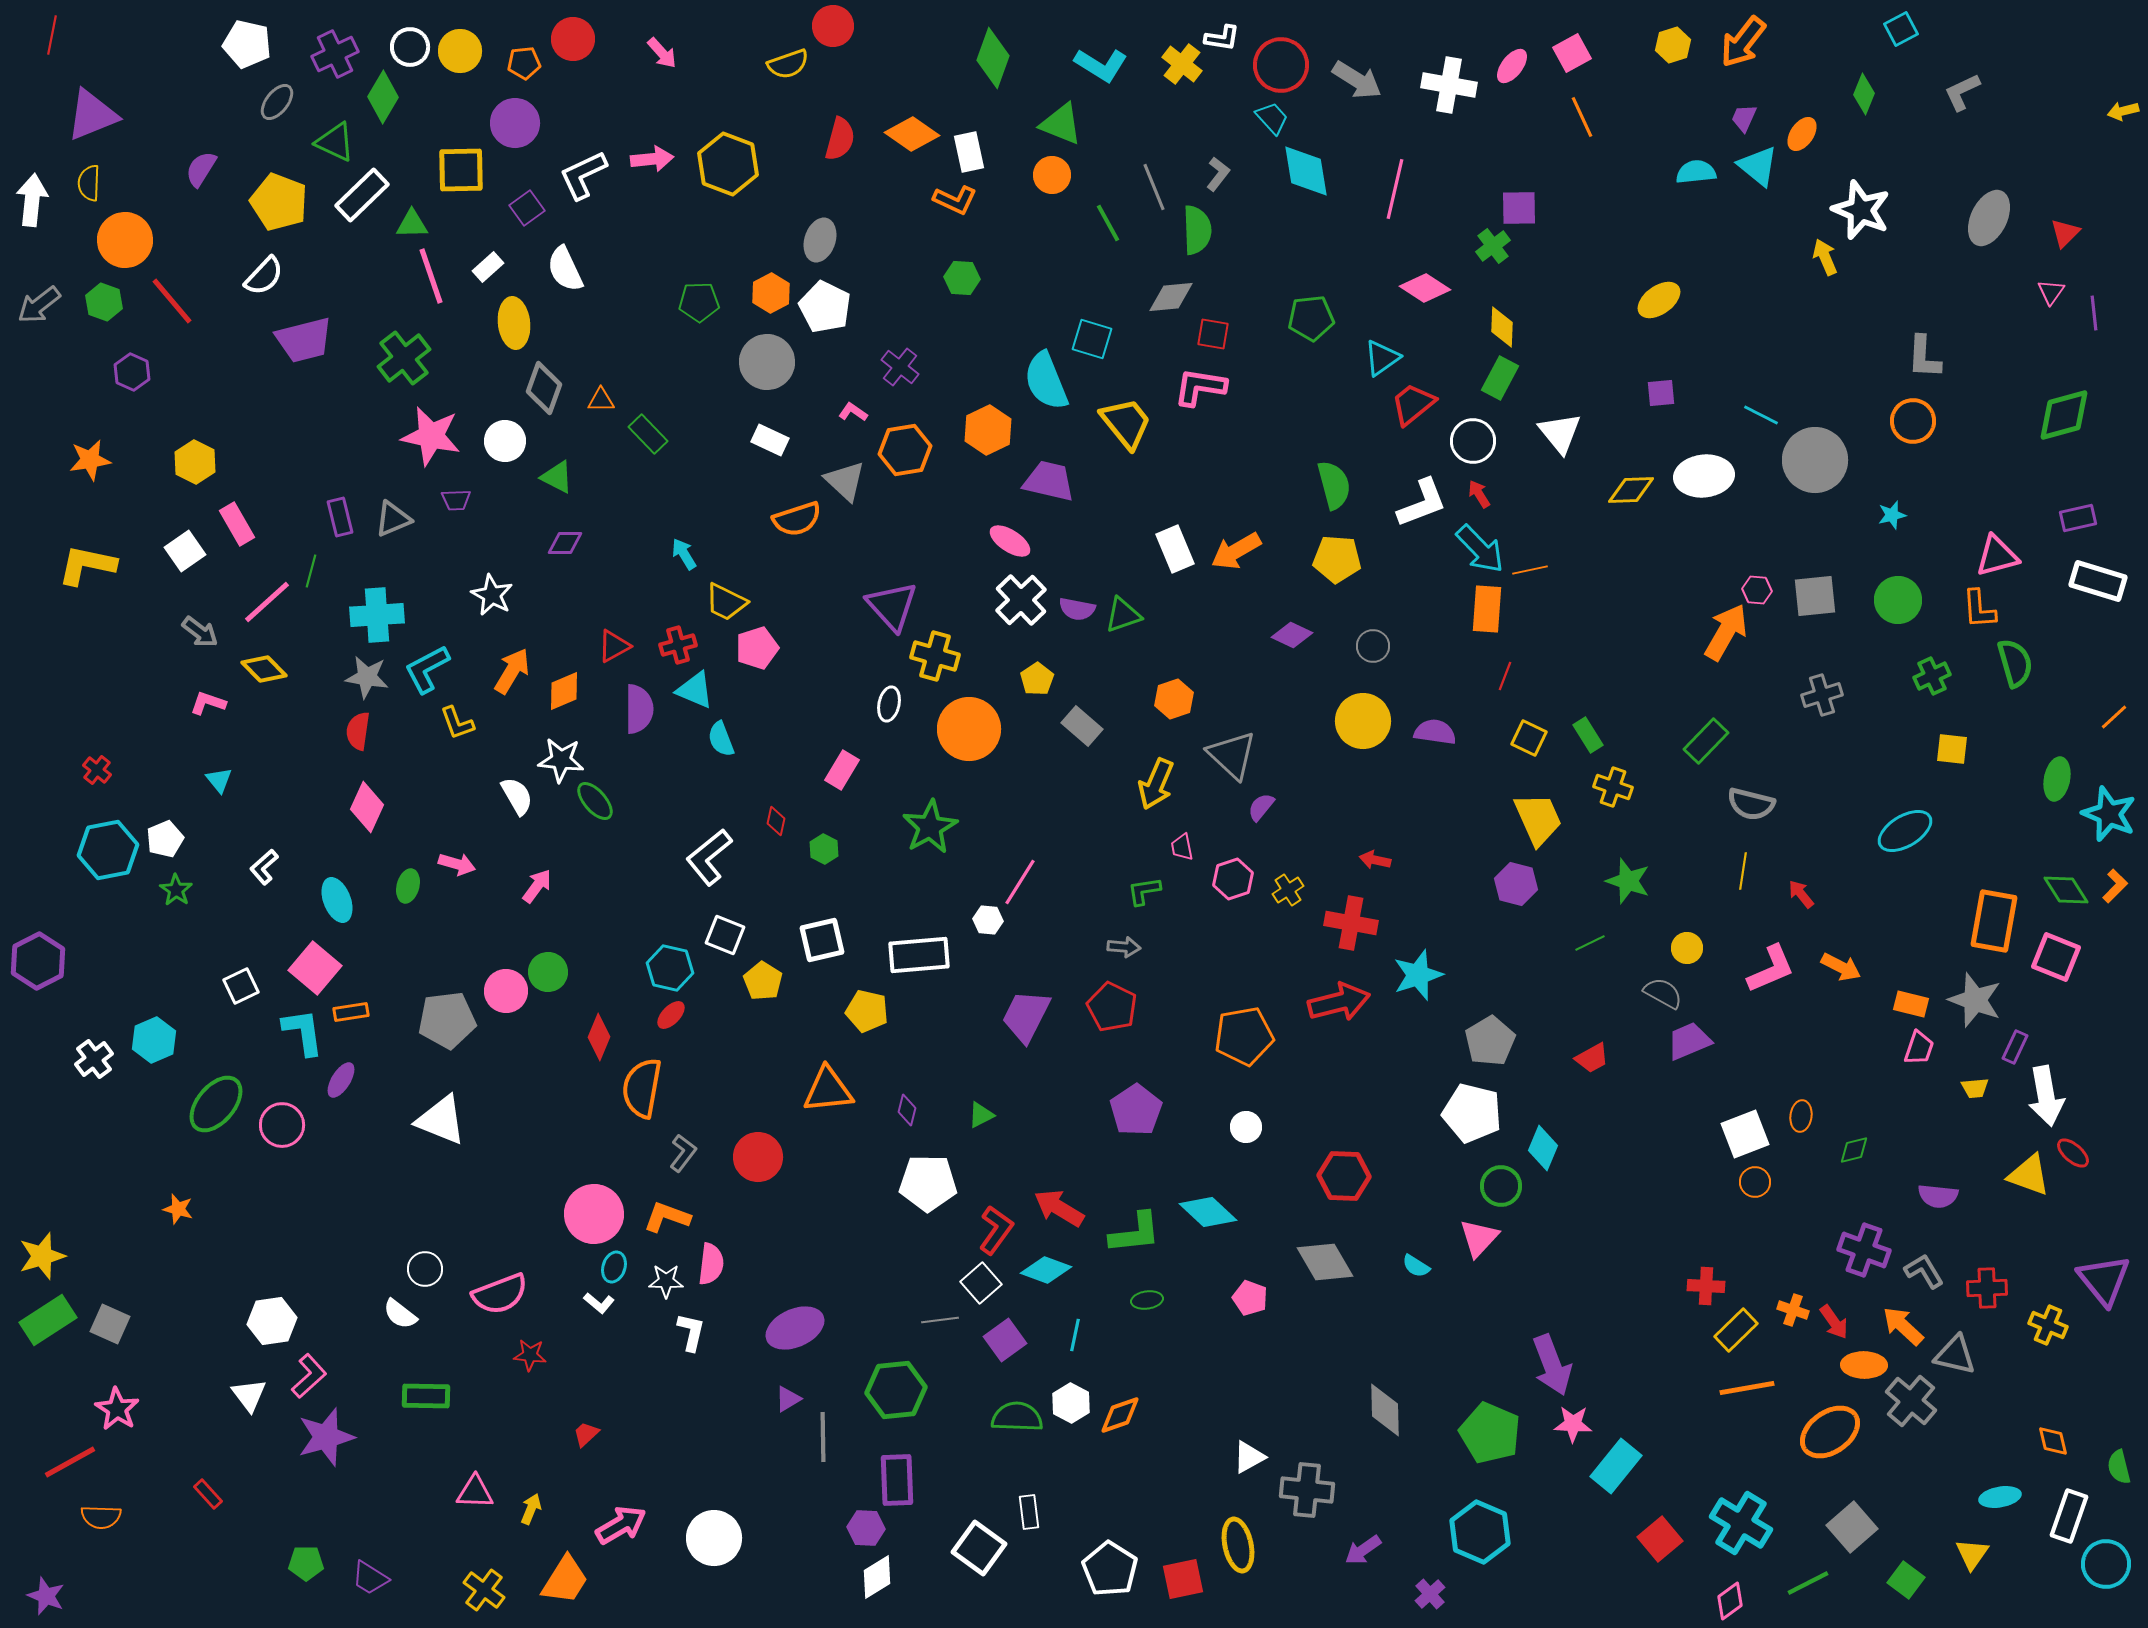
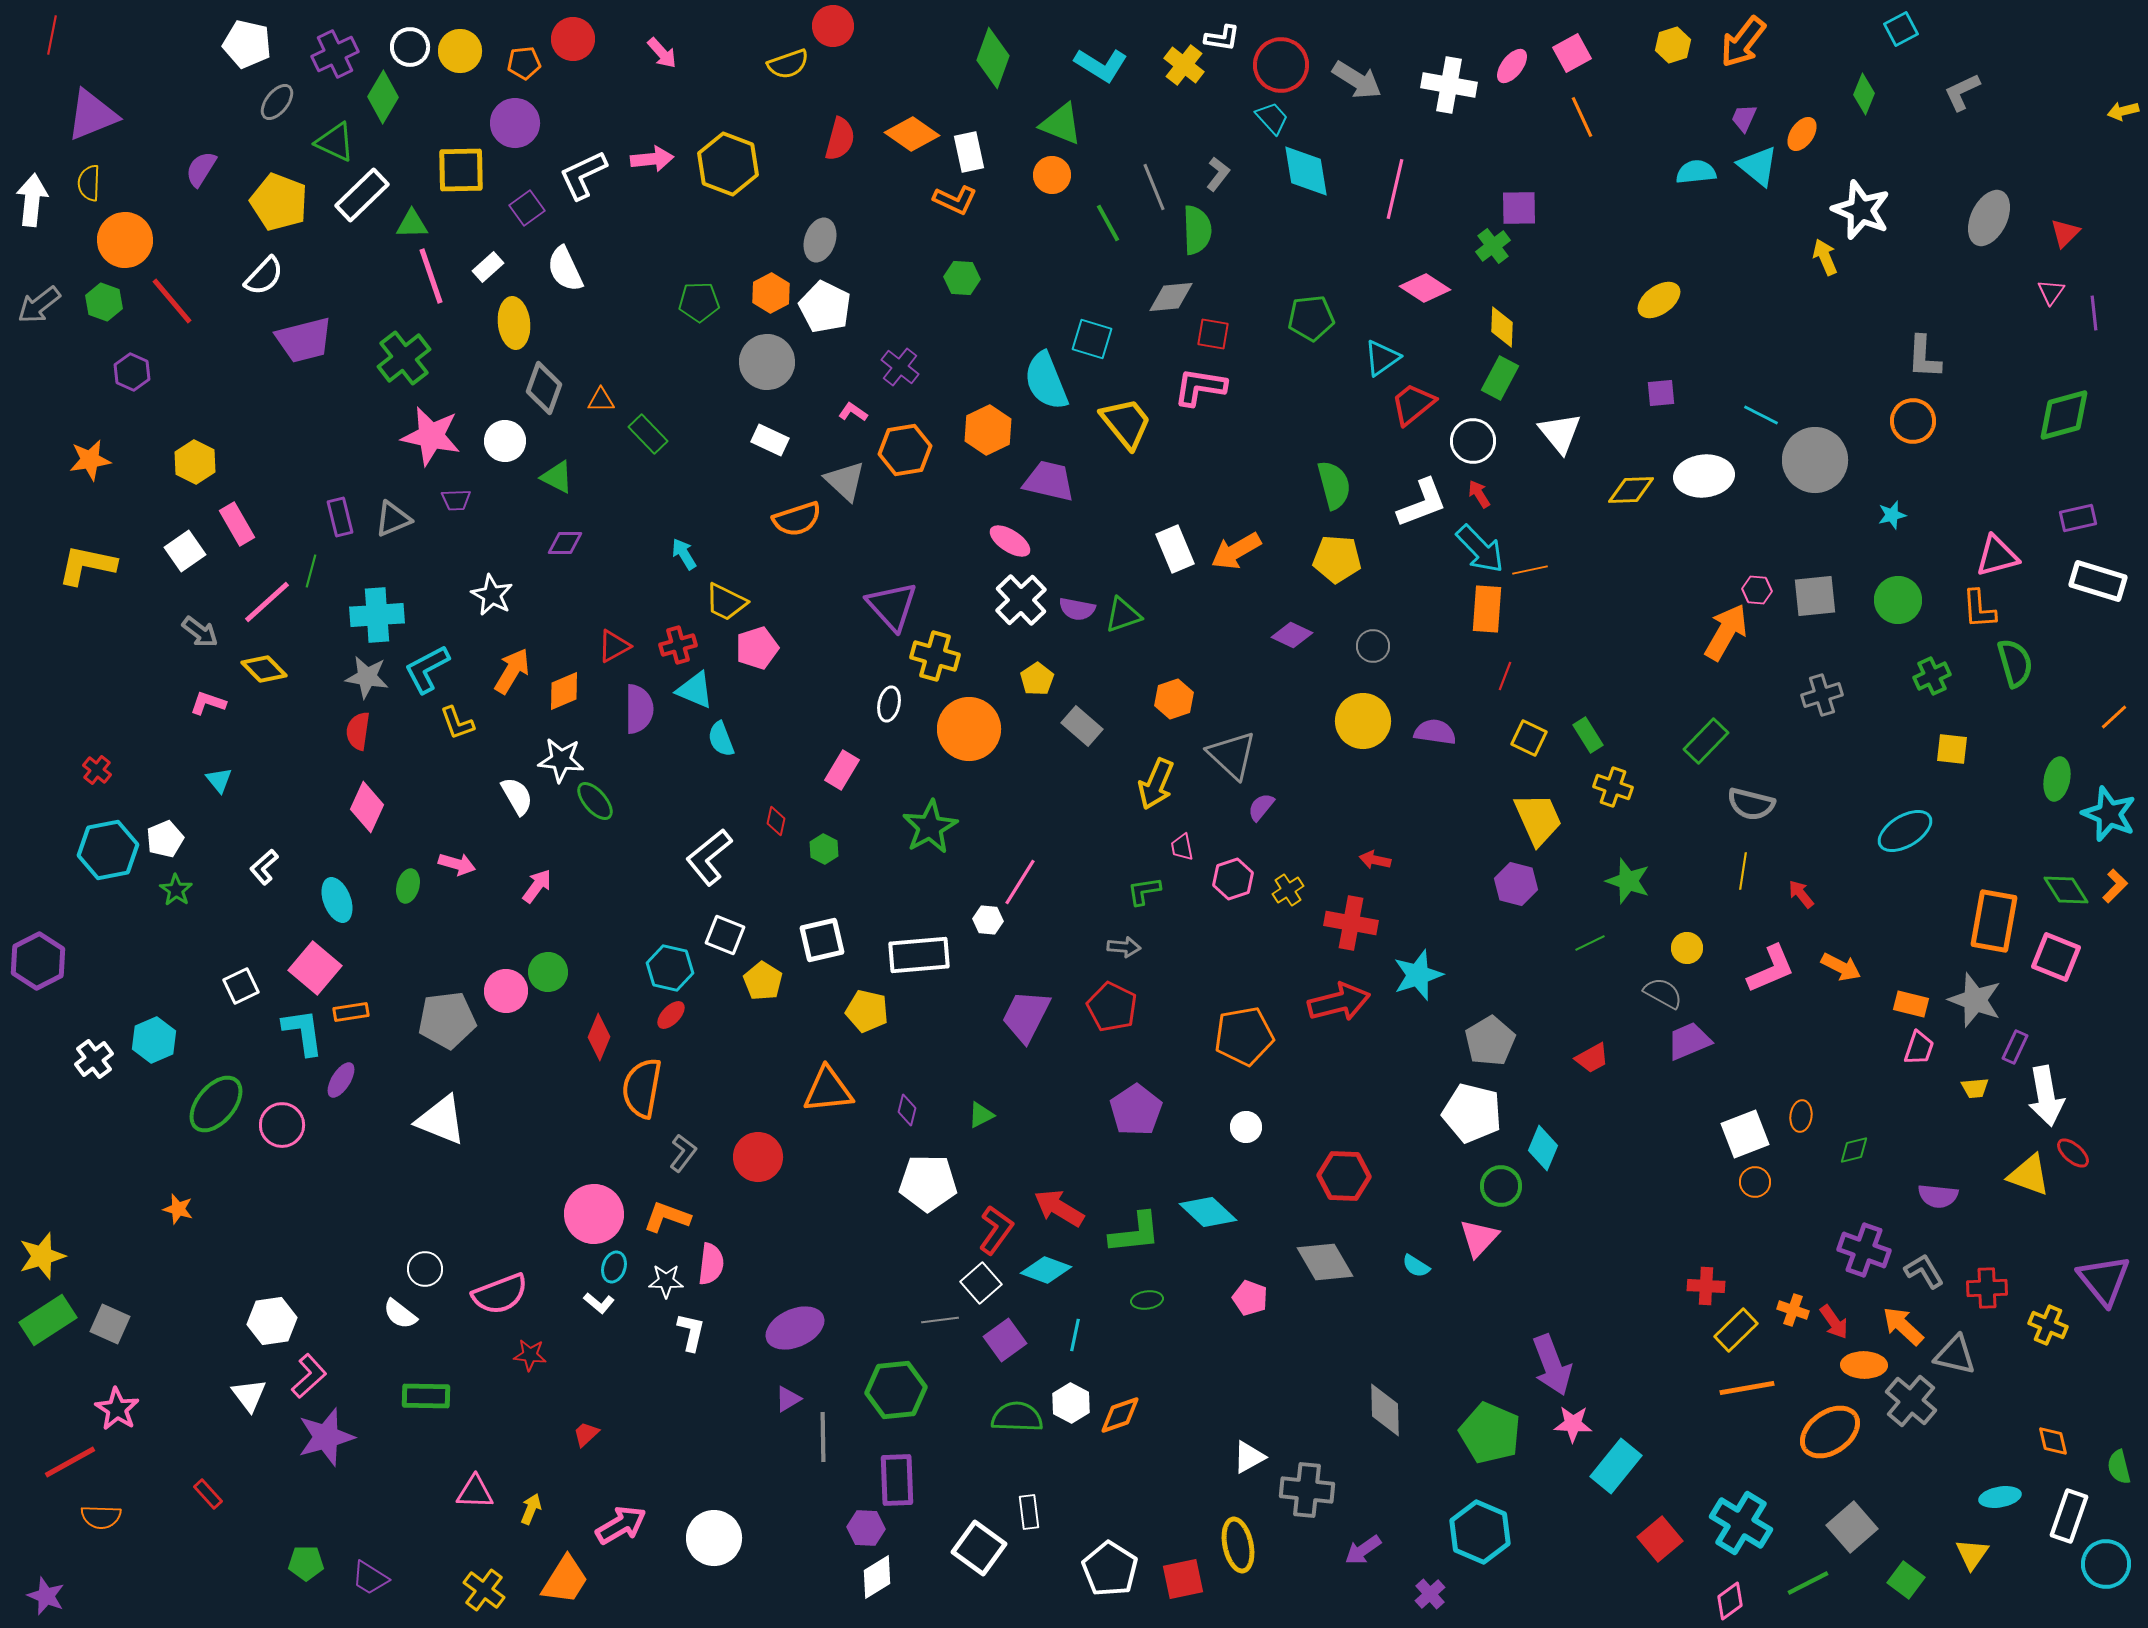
yellow cross at (1182, 64): moved 2 px right, 1 px down
